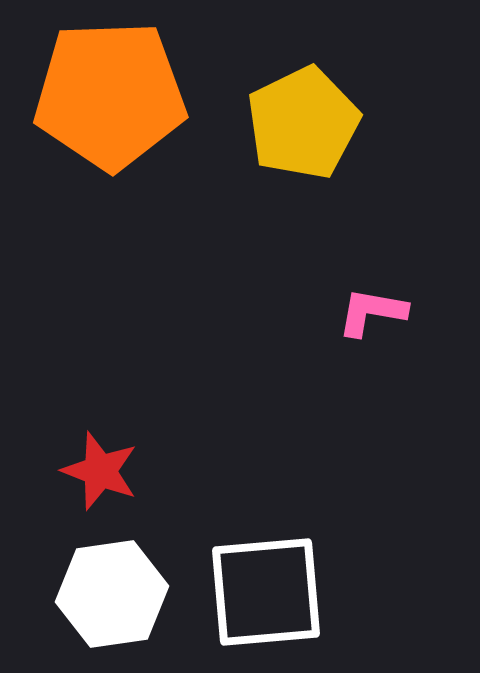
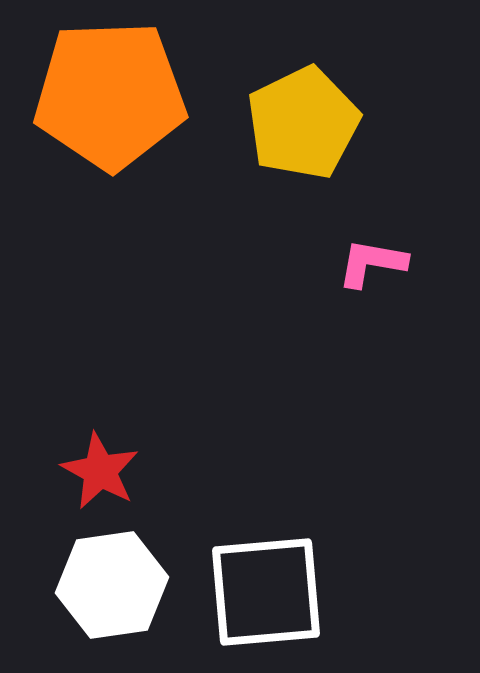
pink L-shape: moved 49 px up
red star: rotated 8 degrees clockwise
white hexagon: moved 9 px up
